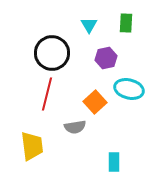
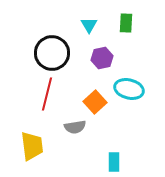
purple hexagon: moved 4 px left
